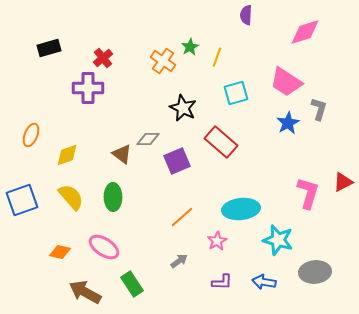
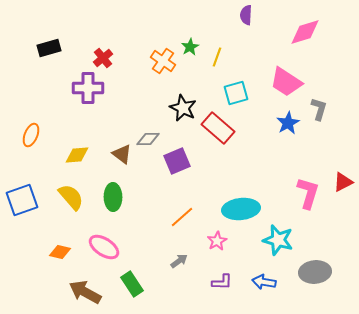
red rectangle: moved 3 px left, 14 px up
yellow diamond: moved 10 px right; rotated 15 degrees clockwise
